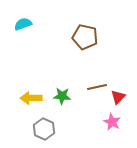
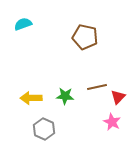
green star: moved 3 px right
